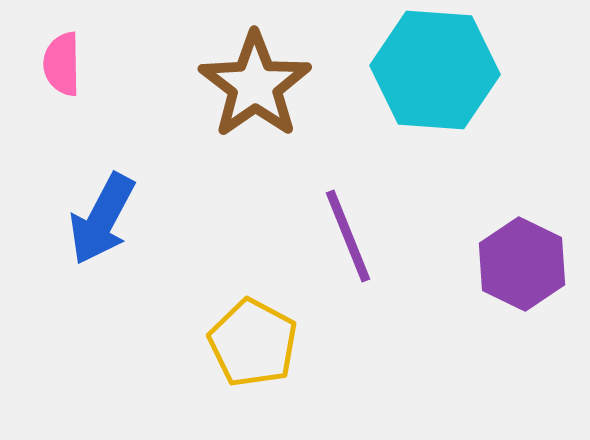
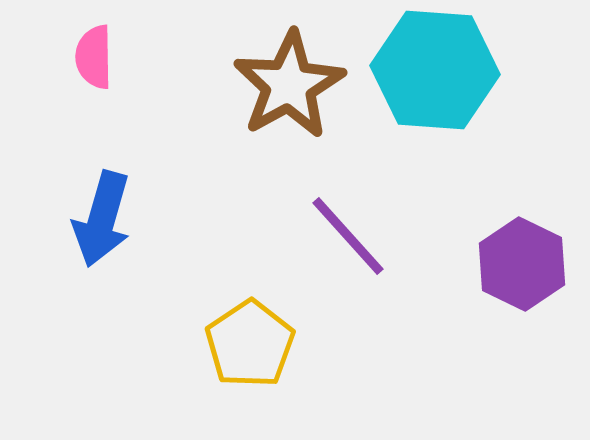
pink semicircle: moved 32 px right, 7 px up
brown star: moved 34 px right; rotated 6 degrees clockwise
blue arrow: rotated 12 degrees counterclockwise
purple line: rotated 20 degrees counterclockwise
yellow pentagon: moved 3 px left, 1 px down; rotated 10 degrees clockwise
